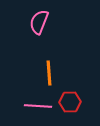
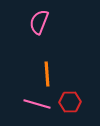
orange line: moved 2 px left, 1 px down
pink line: moved 1 px left, 2 px up; rotated 12 degrees clockwise
